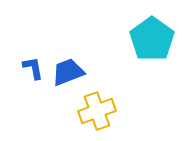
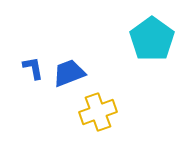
blue trapezoid: moved 1 px right, 1 px down
yellow cross: moved 1 px right, 1 px down
